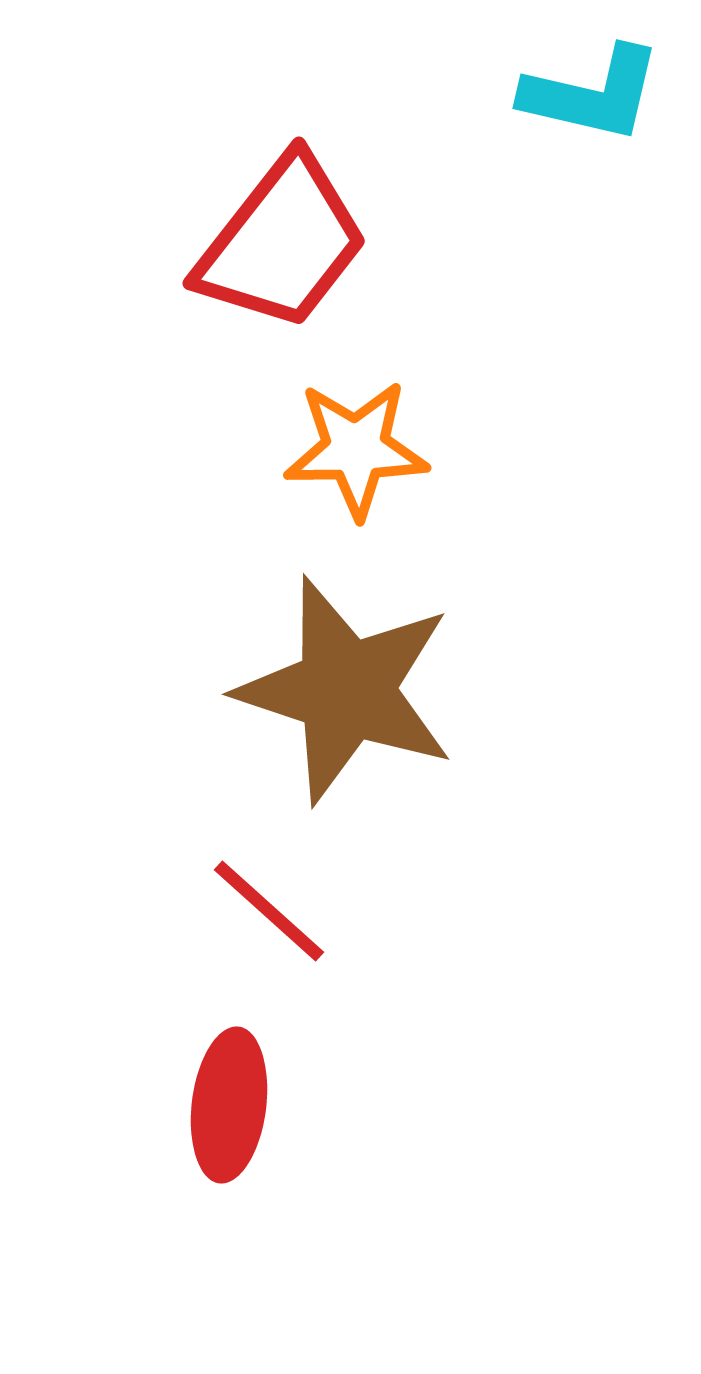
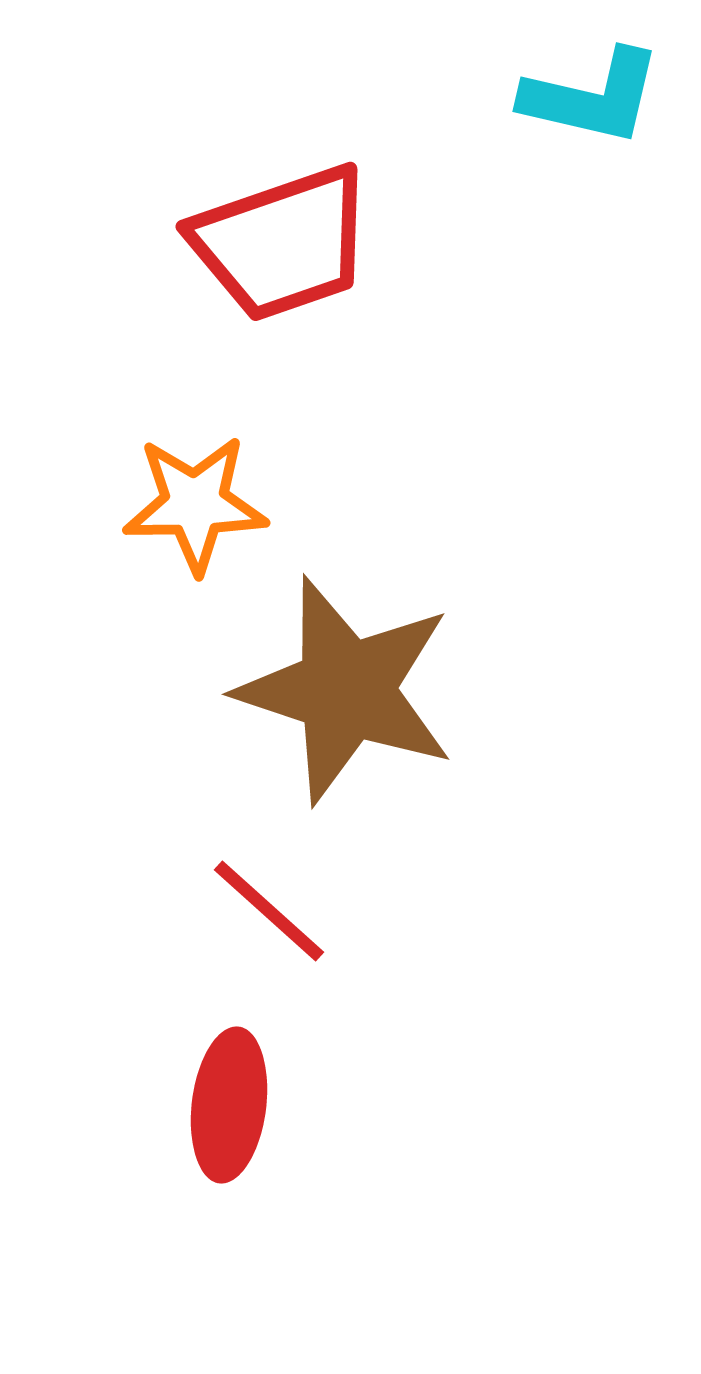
cyan L-shape: moved 3 px down
red trapezoid: rotated 33 degrees clockwise
orange star: moved 161 px left, 55 px down
